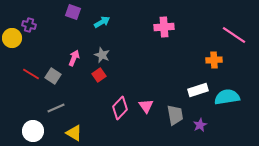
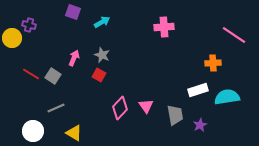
orange cross: moved 1 px left, 3 px down
red square: rotated 24 degrees counterclockwise
